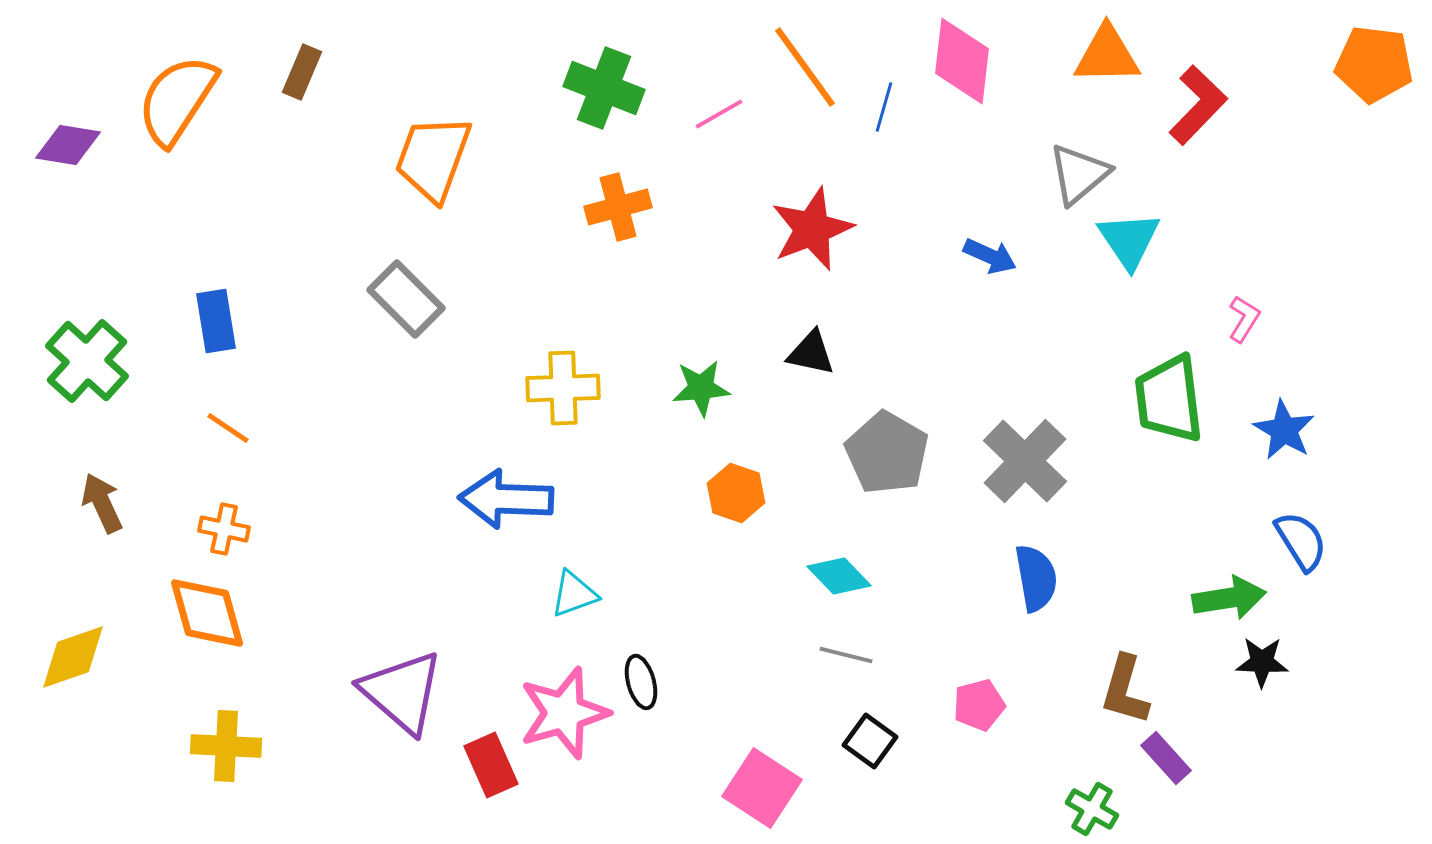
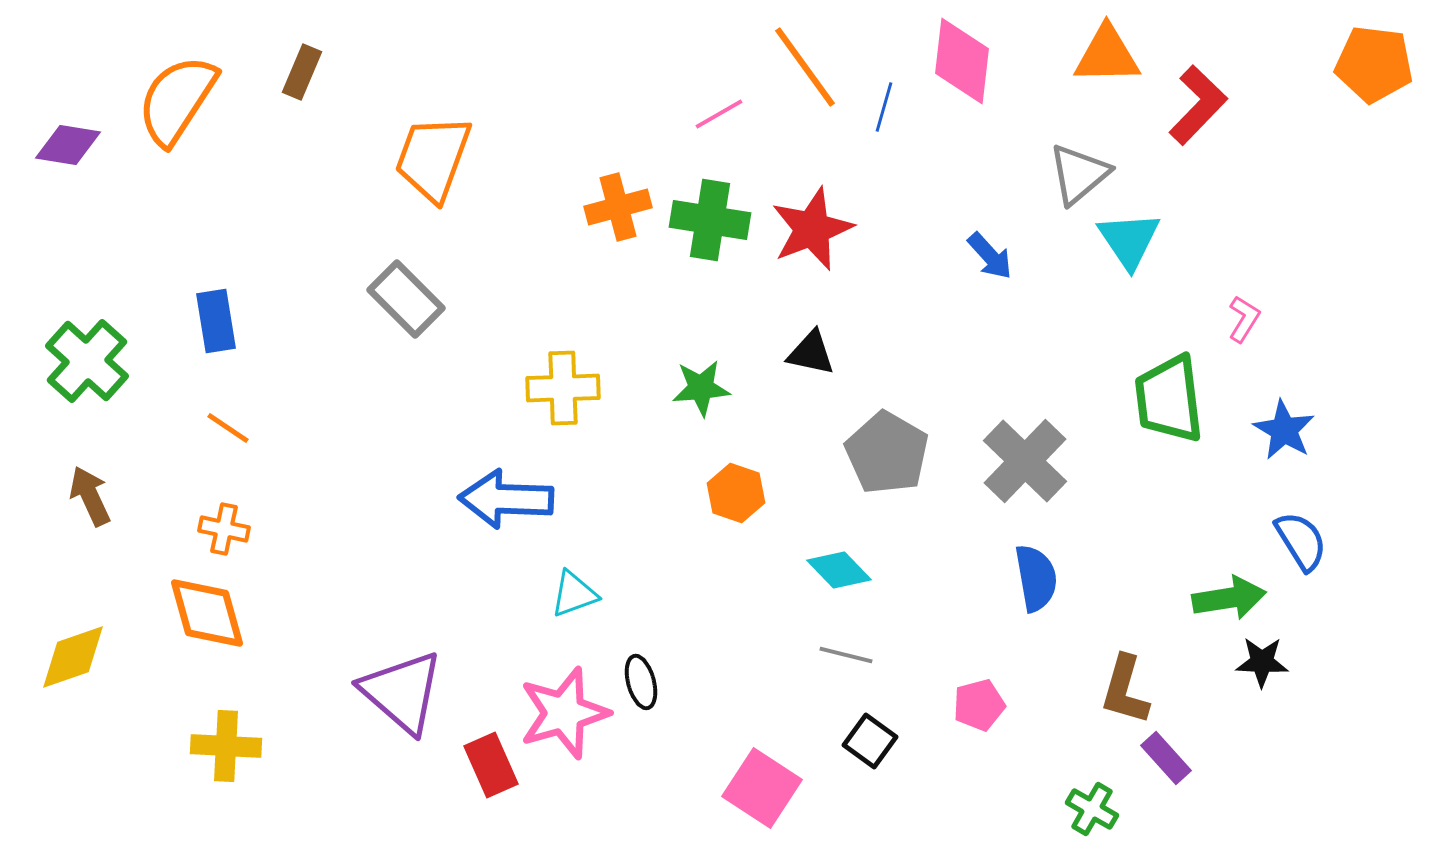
green cross at (604, 88): moved 106 px right, 132 px down; rotated 12 degrees counterclockwise
blue arrow at (990, 256): rotated 24 degrees clockwise
brown arrow at (102, 503): moved 12 px left, 7 px up
cyan diamond at (839, 576): moved 6 px up
